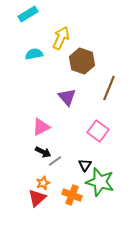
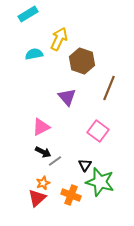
yellow arrow: moved 2 px left, 1 px down
orange cross: moved 1 px left
